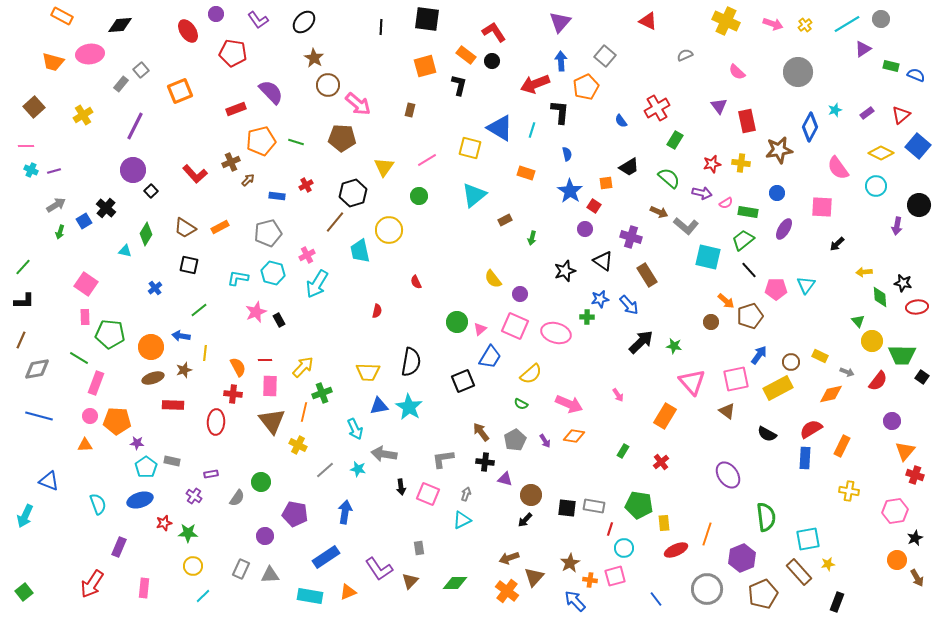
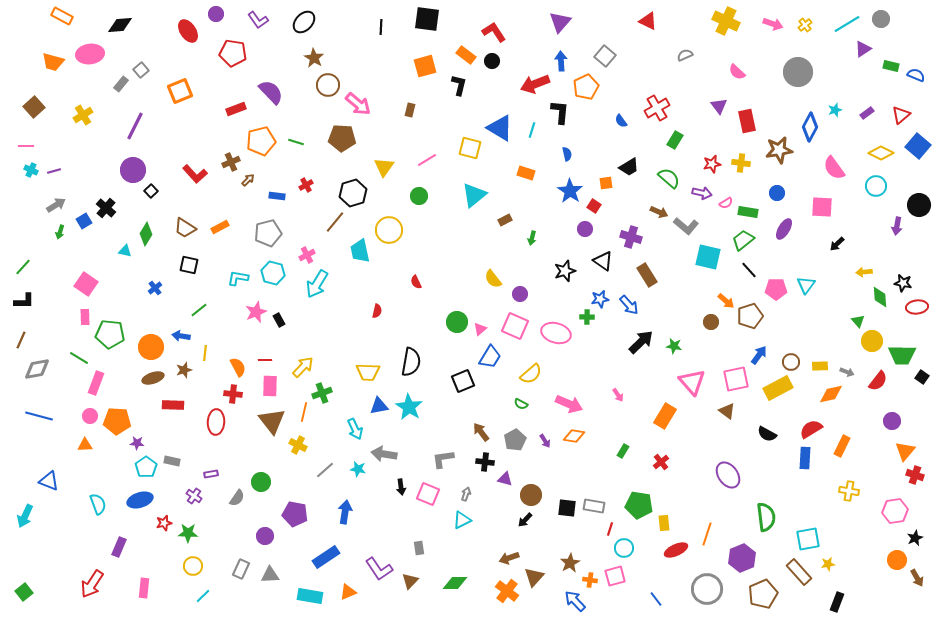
pink semicircle at (838, 168): moved 4 px left
yellow rectangle at (820, 356): moved 10 px down; rotated 28 degrees counterclockwise
